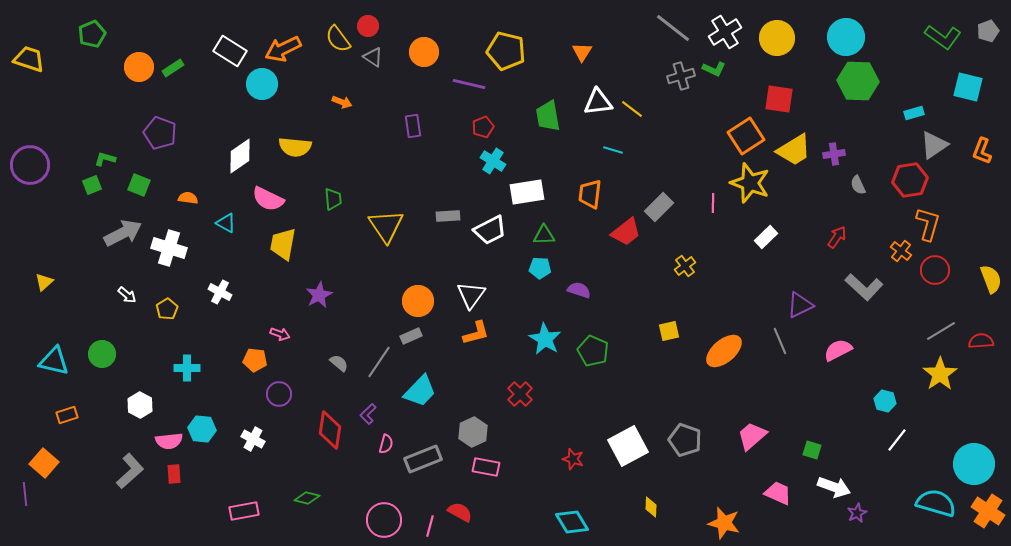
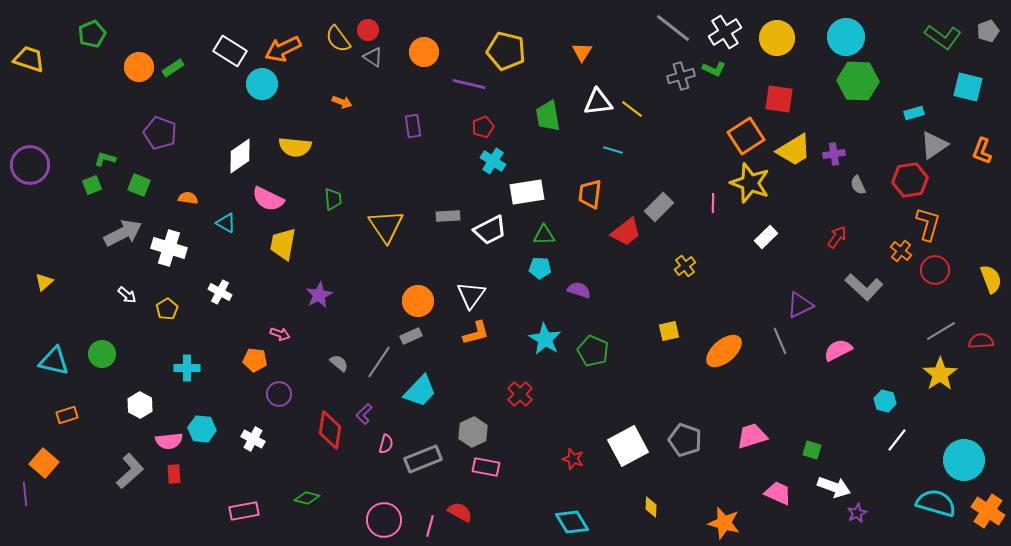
red circle at (368, 26): moved 4 px down
purple L-shape at (368, 414): moved 4 px left
pink trapezoid at (752, 436): rotated 24 degrees clockwise
cyan circle at (974, 464): moved 10 px left, 4 px up
